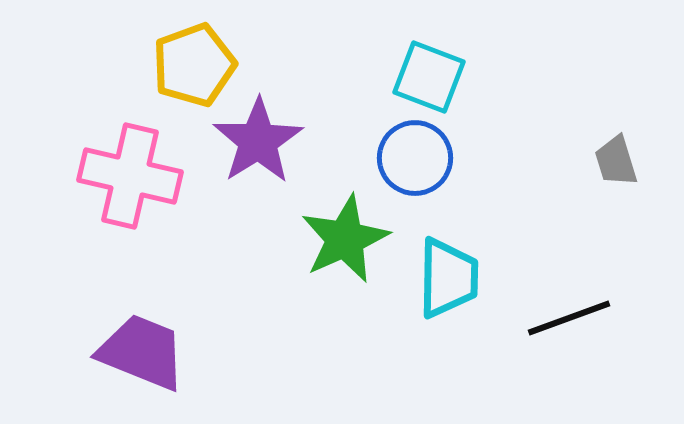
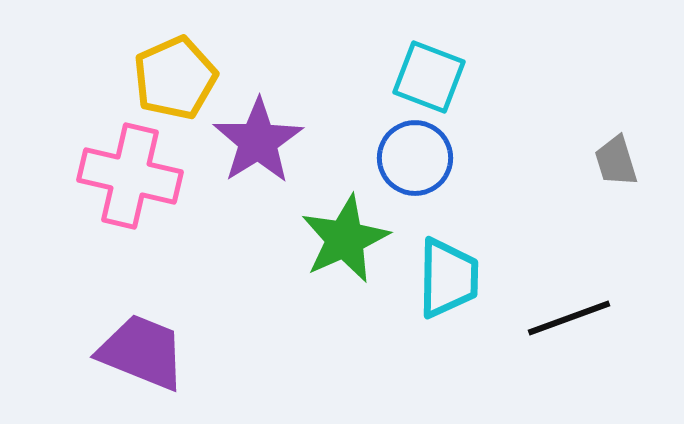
yellow pentagon: moved 19 px left, 13 px down; rotated 4 degrees counterclockwise
